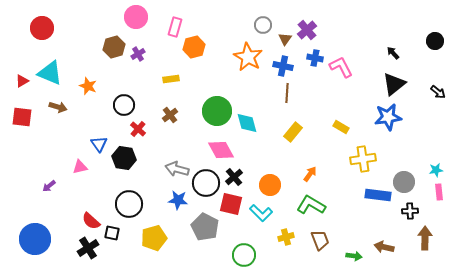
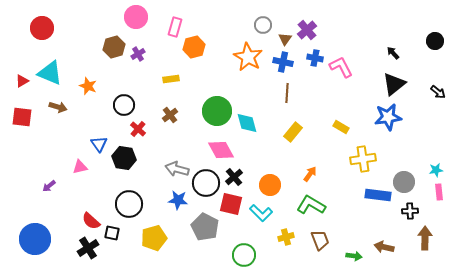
blue cross at (283, 66): moved 4 px up
